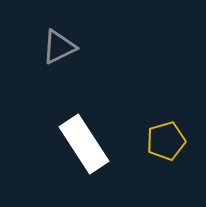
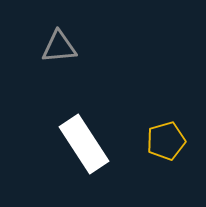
gray triangle: rotated 21 degrees clockwise
